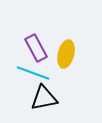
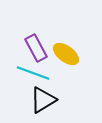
yellow ellipse: rotated 68 degrees counterclockwise
black triangle: moved 1 px left, 2 px down; rotated 20 degrees counterclockwise
